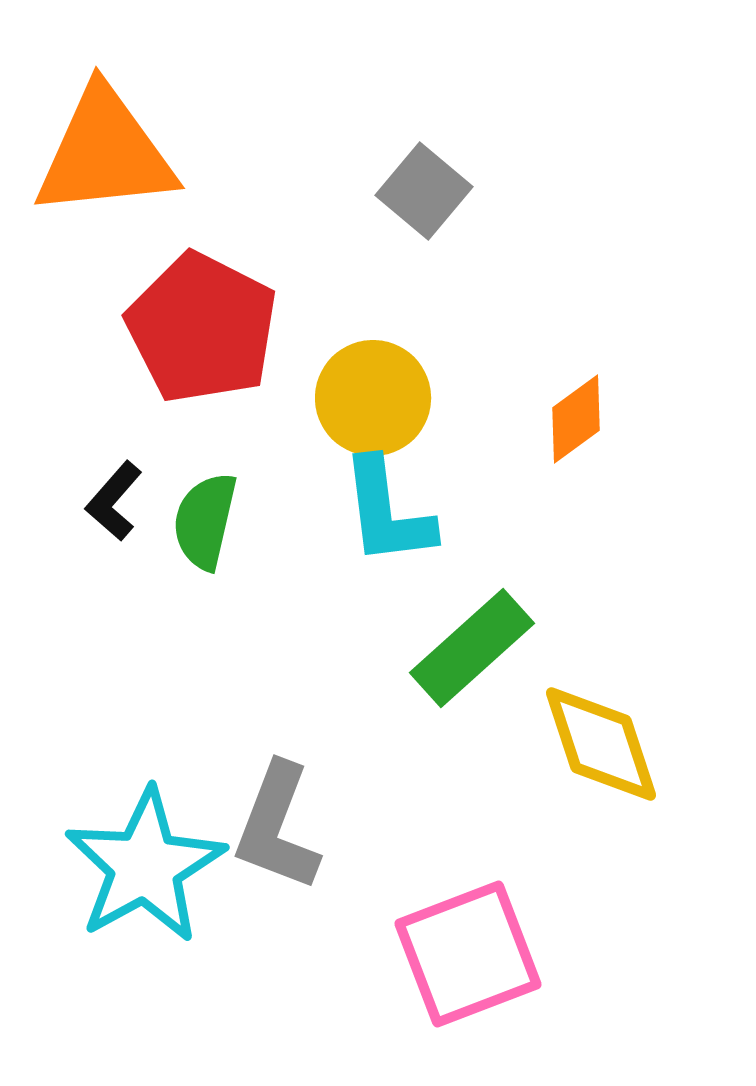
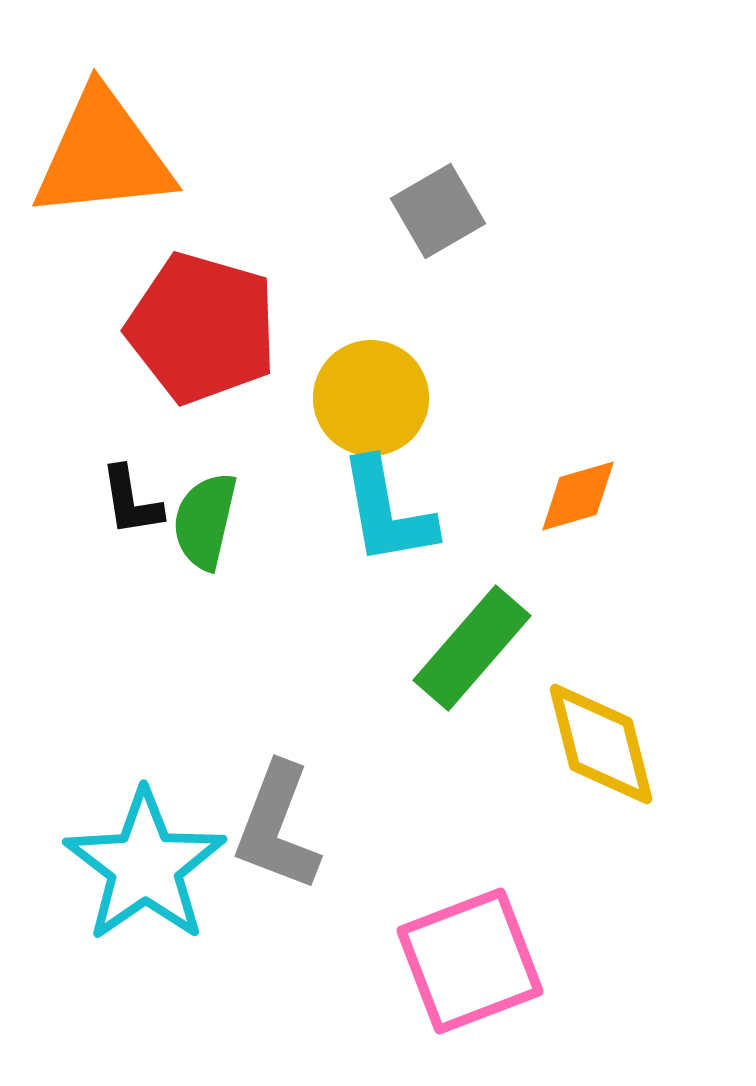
orange triangle: moved 2 px left, 2 px down
gray square: moved 14 px right, 20 px down; rotated 20 degrees clockwise
red pentagon: rotated 11 degrees counterclockwise
yellow circle: moved 2 px left
orange diamond: moved 2 px right, 77 px down; rotated 20 degrees clockwise
black L-shape: moved 17 px right; rotated 50 degrees counterclockwise
cyan L-shape: rotated 3 degrees counterclockwise
green rectangle: rotated 7 degrees counterclockwise
yellow diamond: rotated 4 degrees clockwise
cyan star: rotated 6 degrees counterclockwise
pink square: moved 2 px right, 7 px down
